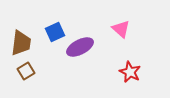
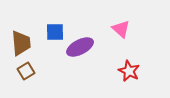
blue square: rotated 24 degrees clockwise
brown trapezoid: rotated 12 degrees counterclockwise
red star: moved 1 px left, 1 px up
